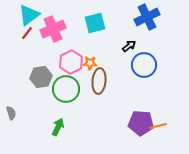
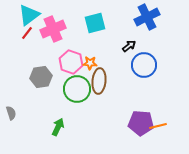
pink hexagon: rotated 15 degrees counterclockwise
green circle: moved 11 px right
